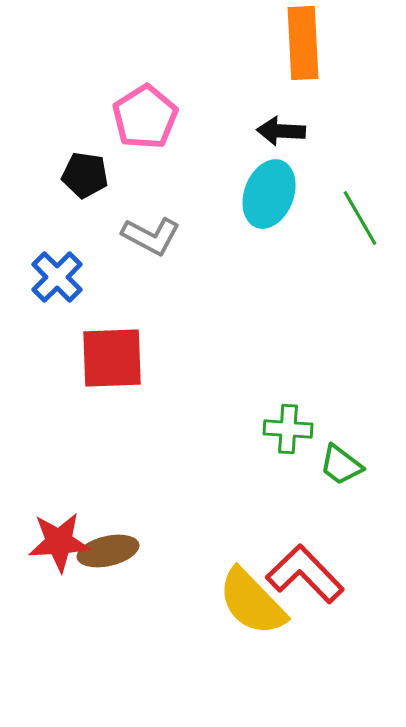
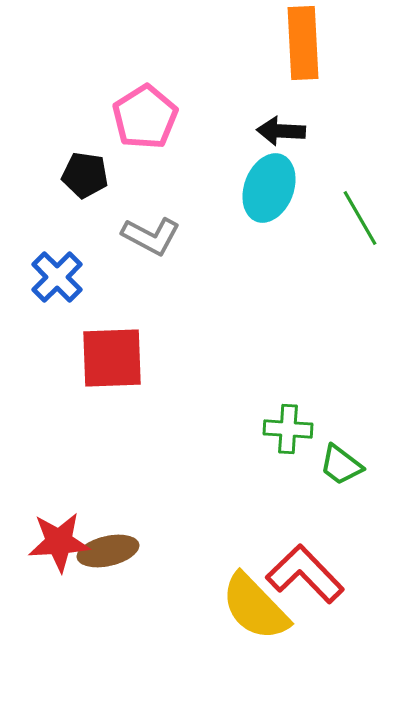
cyan ellipse: moved 6 px up
yellow semicircle: moved 3 px right, 5 px down
